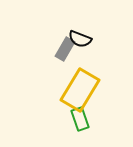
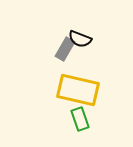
yellow rectangle: moved 2 px left; rotated 72 degrees clockwise
